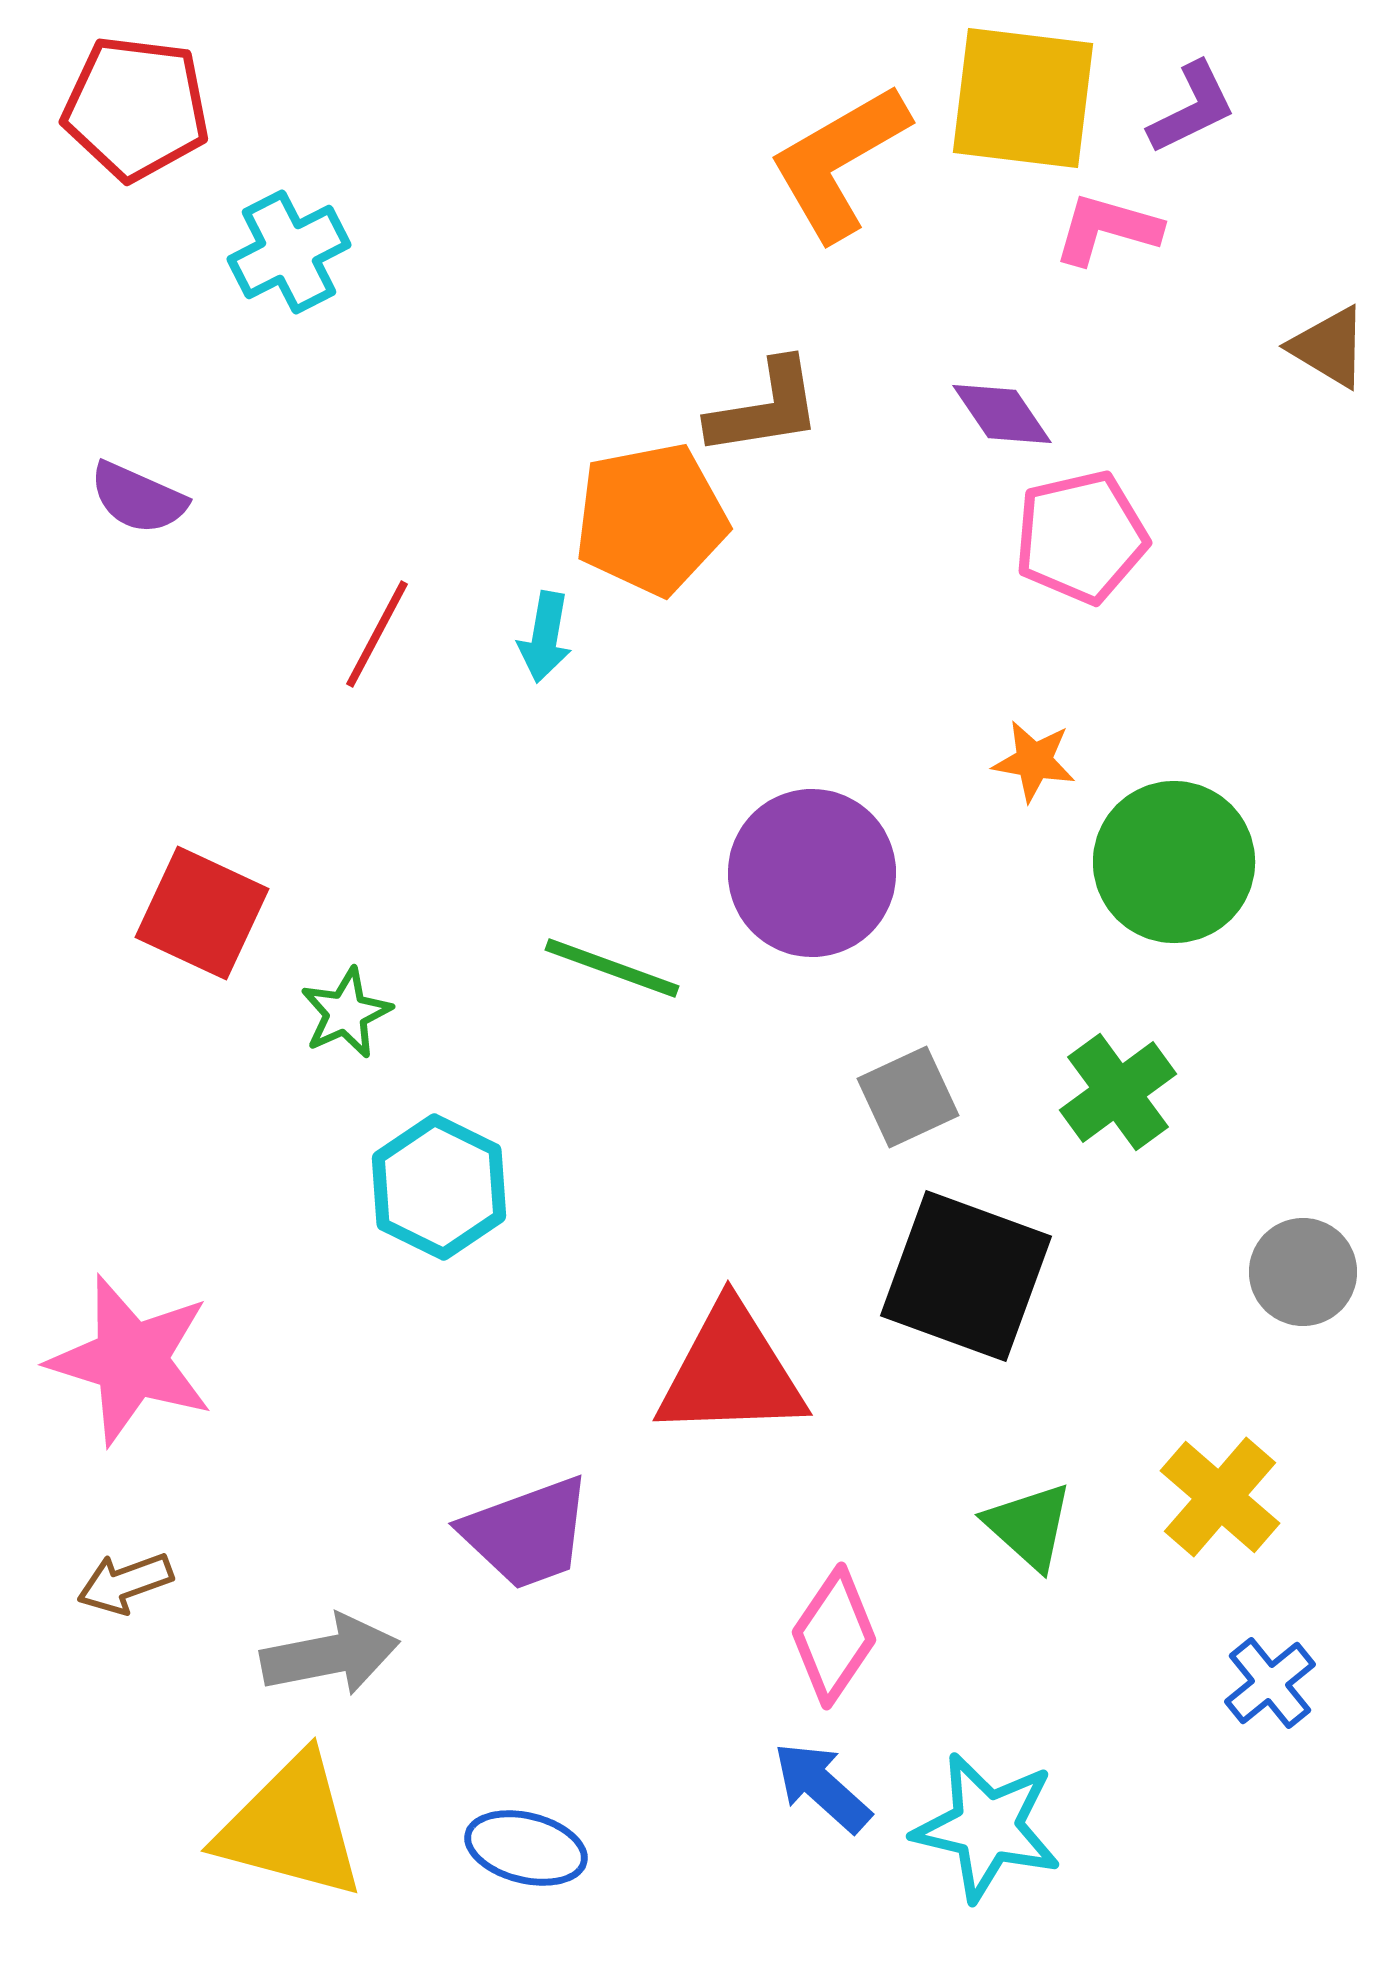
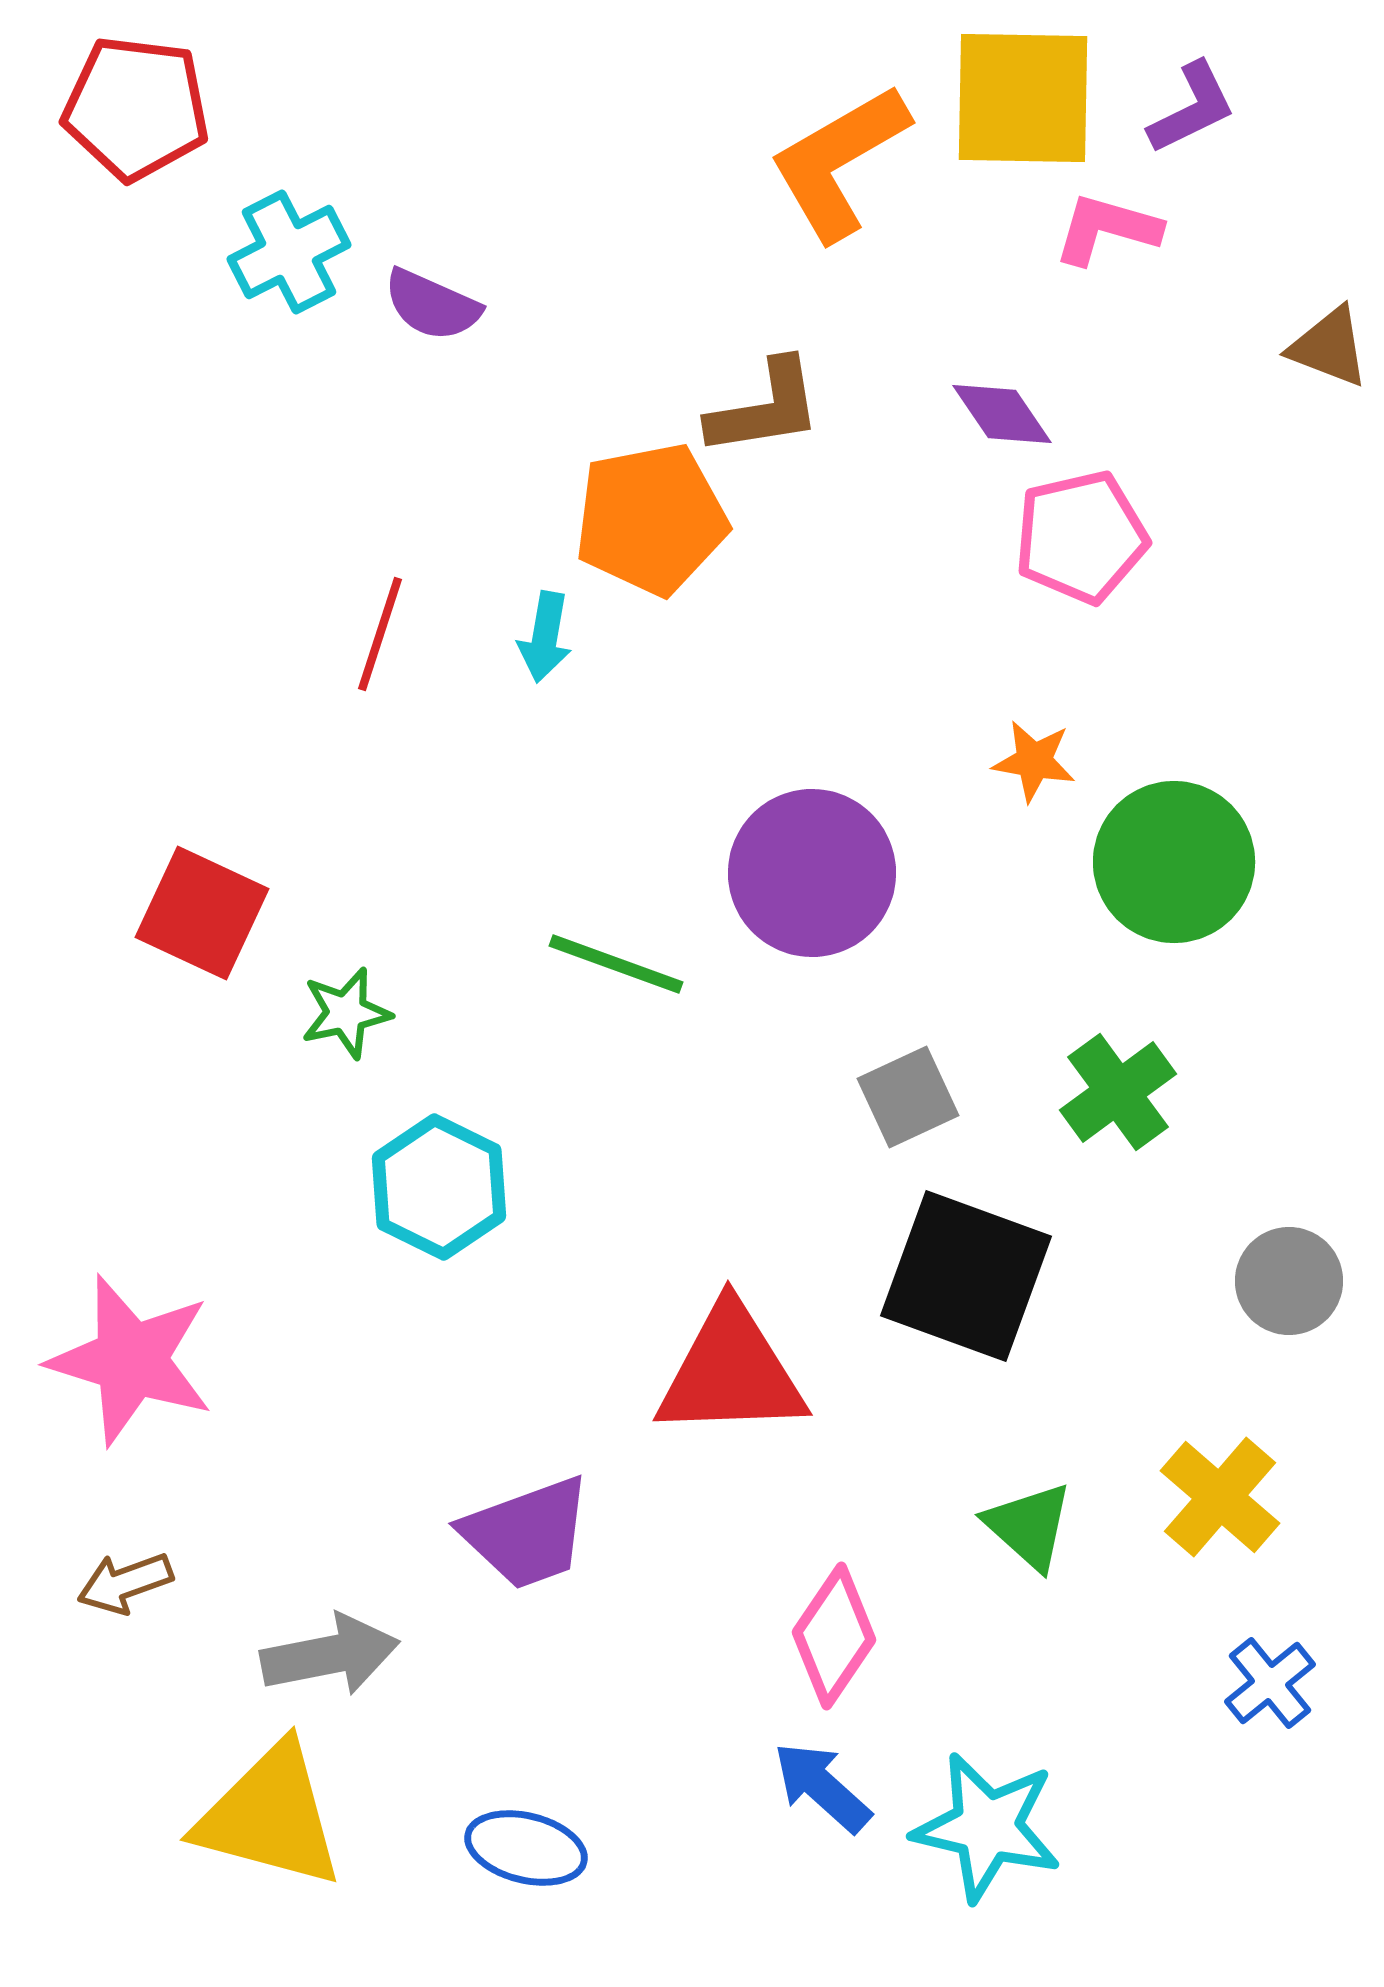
yellow square: rotated 6 degrees counterclockwise
brown triangle: rotated 10 degrees counterclockwise
purple semicircle: moved 294 px right, 193 px up
red line: moved 3 px right; rotated 10 degrees counterclockwise
green line: moved 4 px right, 4 px up
green star: rotated 12 degrees clockwise
gray circle: moved 14 px left, 9 px down
yellow triangle: moved 21 px left, 11 px up
